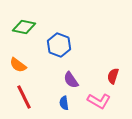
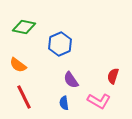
blue hexagon: moved 1 px right, 1 px up; rotated 15 degrees clockwise
